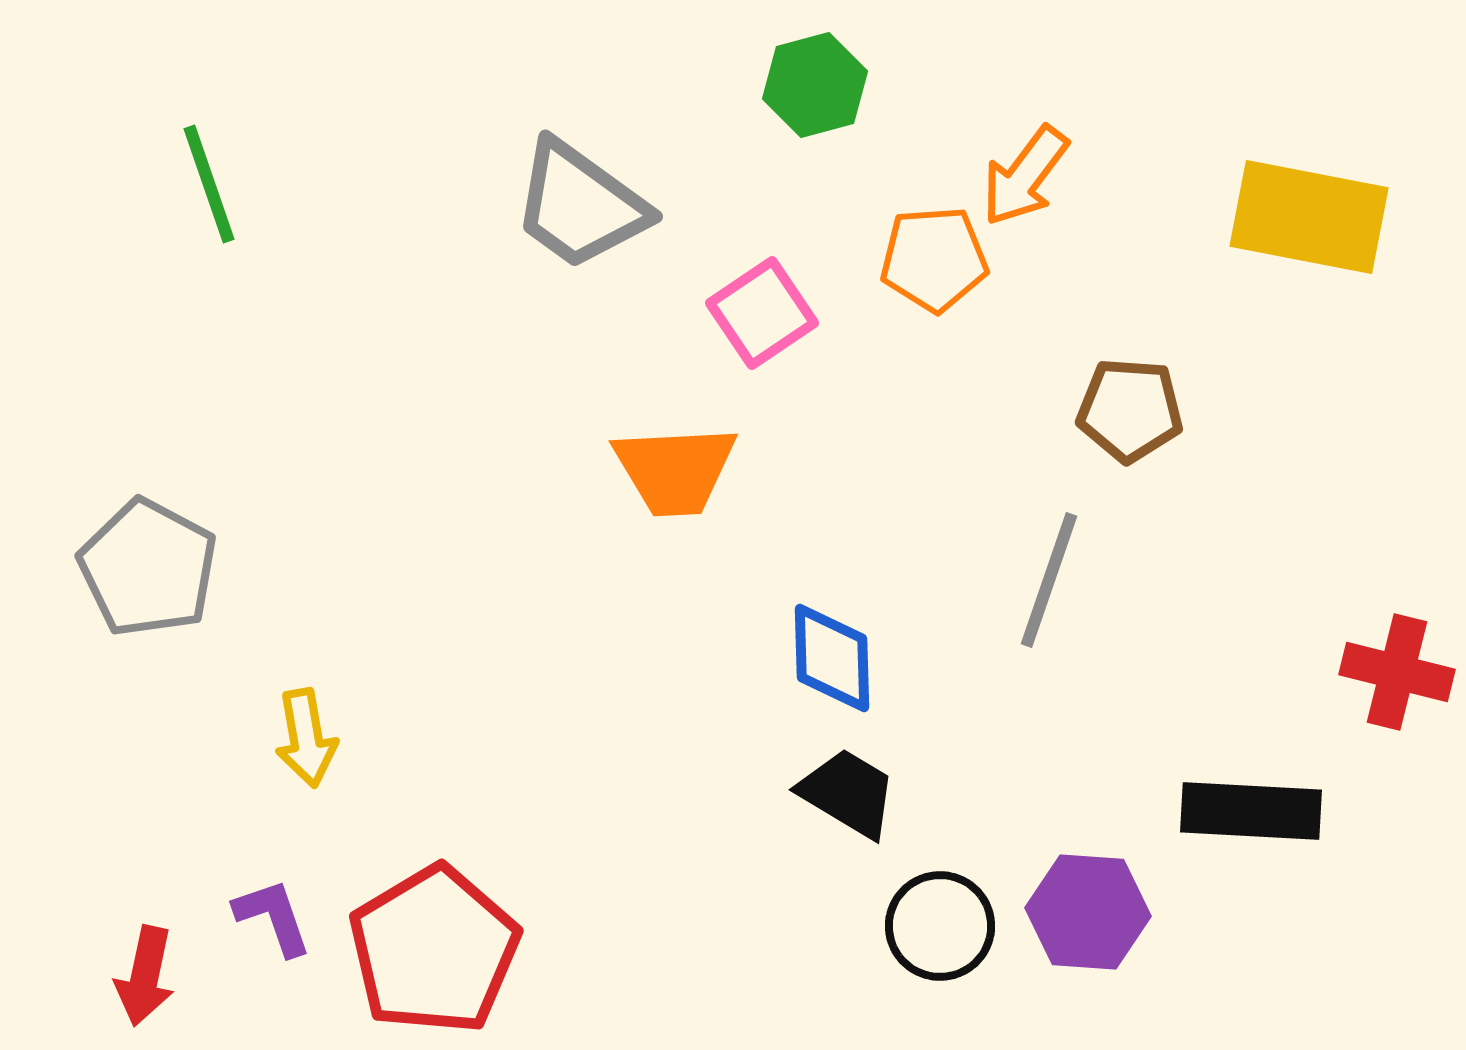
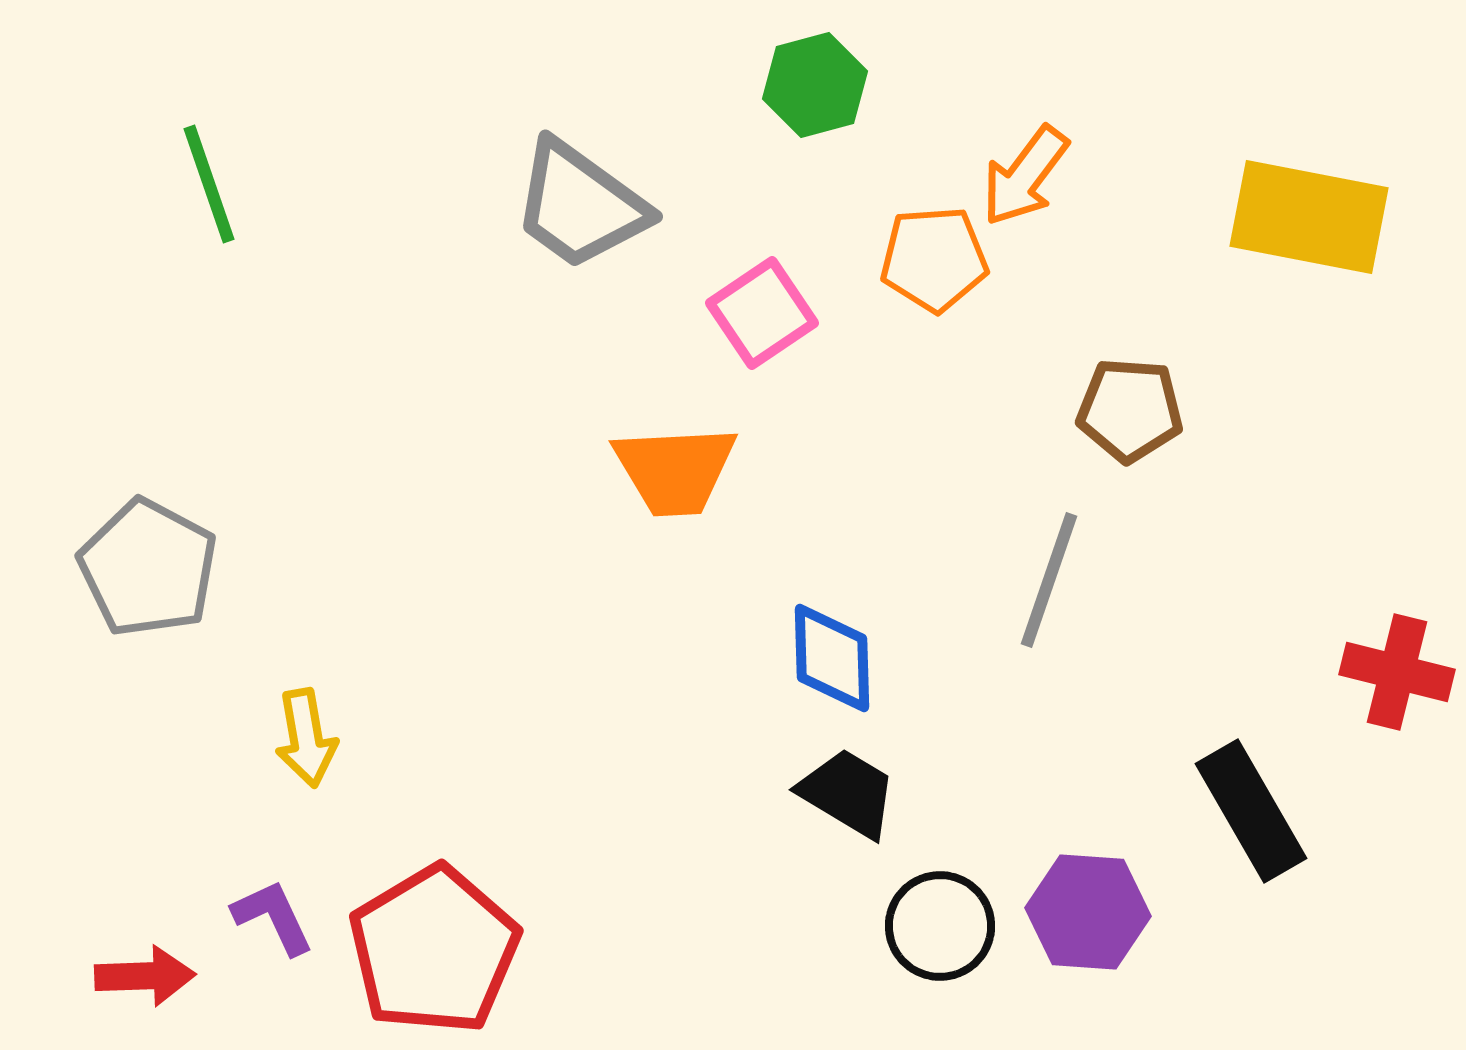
black rectangle: rotated 57 degrees clockwise
purple L-shape: rotated 6 degrees counterclockwise
red arrow: rotated 104 degrees counterclockwise
